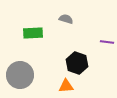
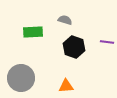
gray semicircle: moved 1 px left, 1 px down
green rectangle: moved 1 px up
black hexagon: moved 3 px left, 16 px up
gray circle: moved 1 px right, 3 px down
